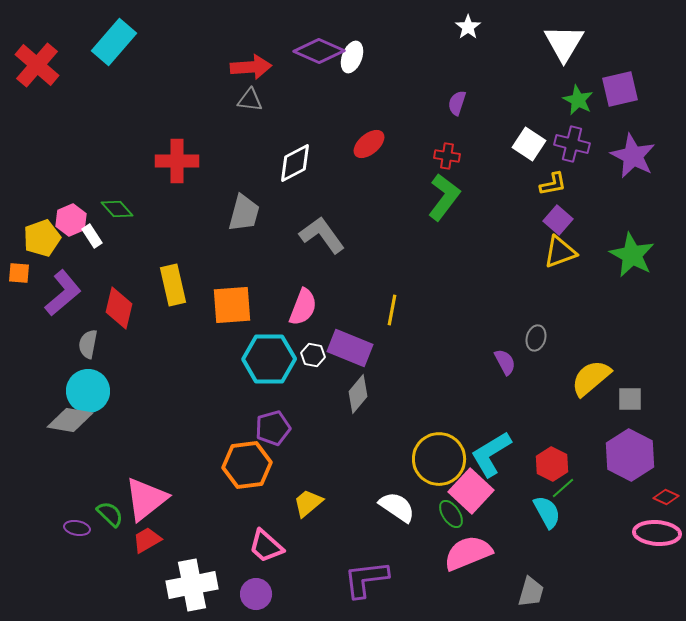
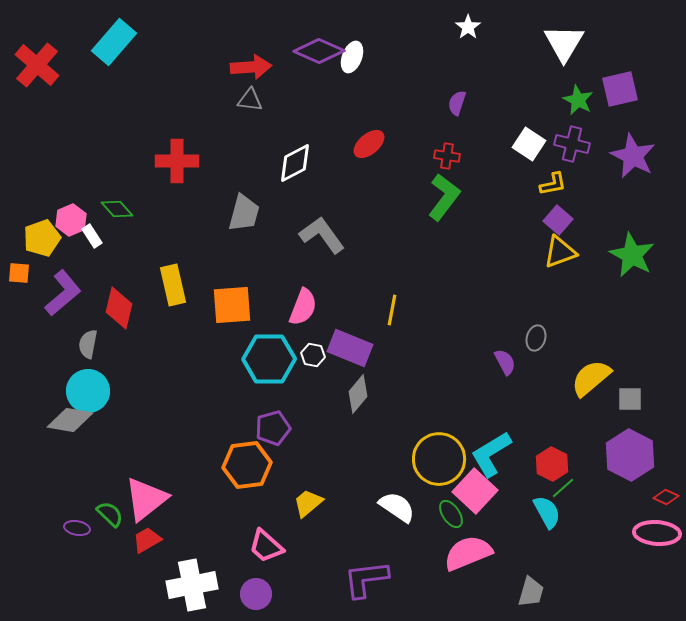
pink square at (471, 491): moved 4 px right
